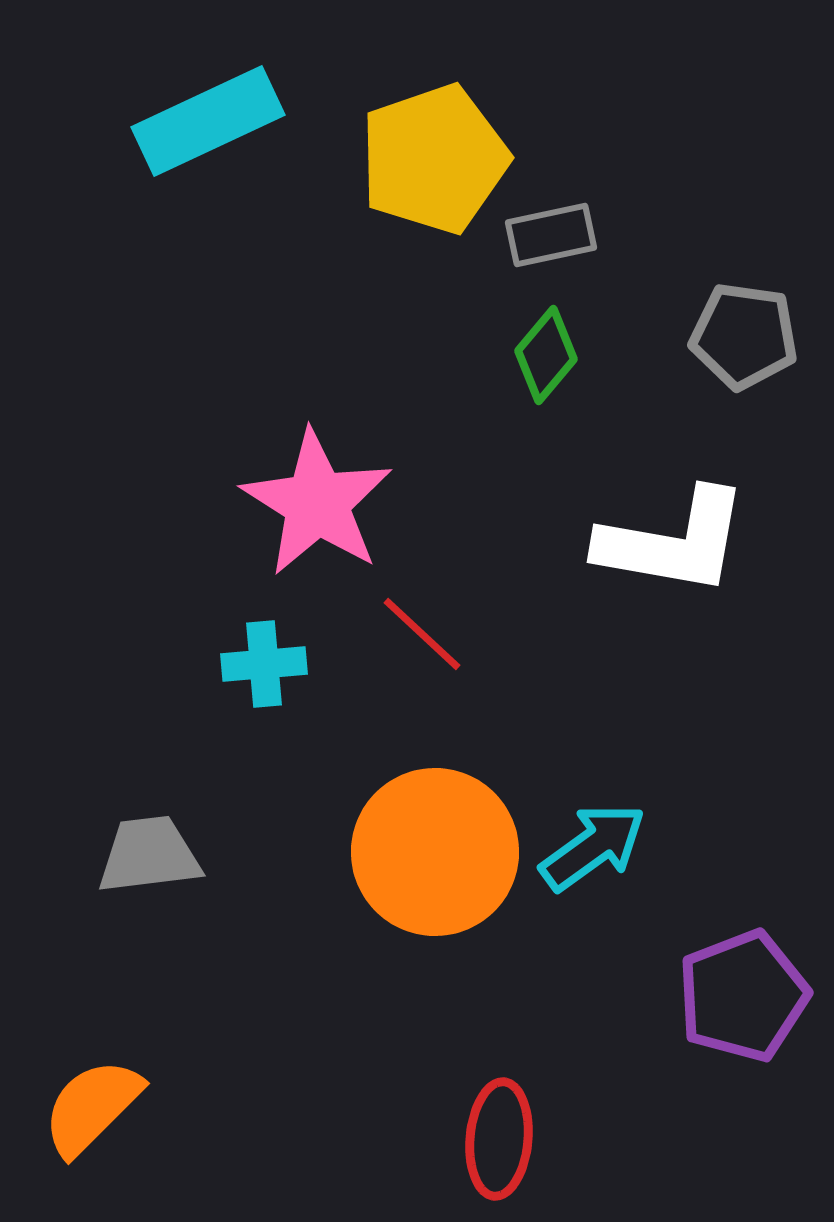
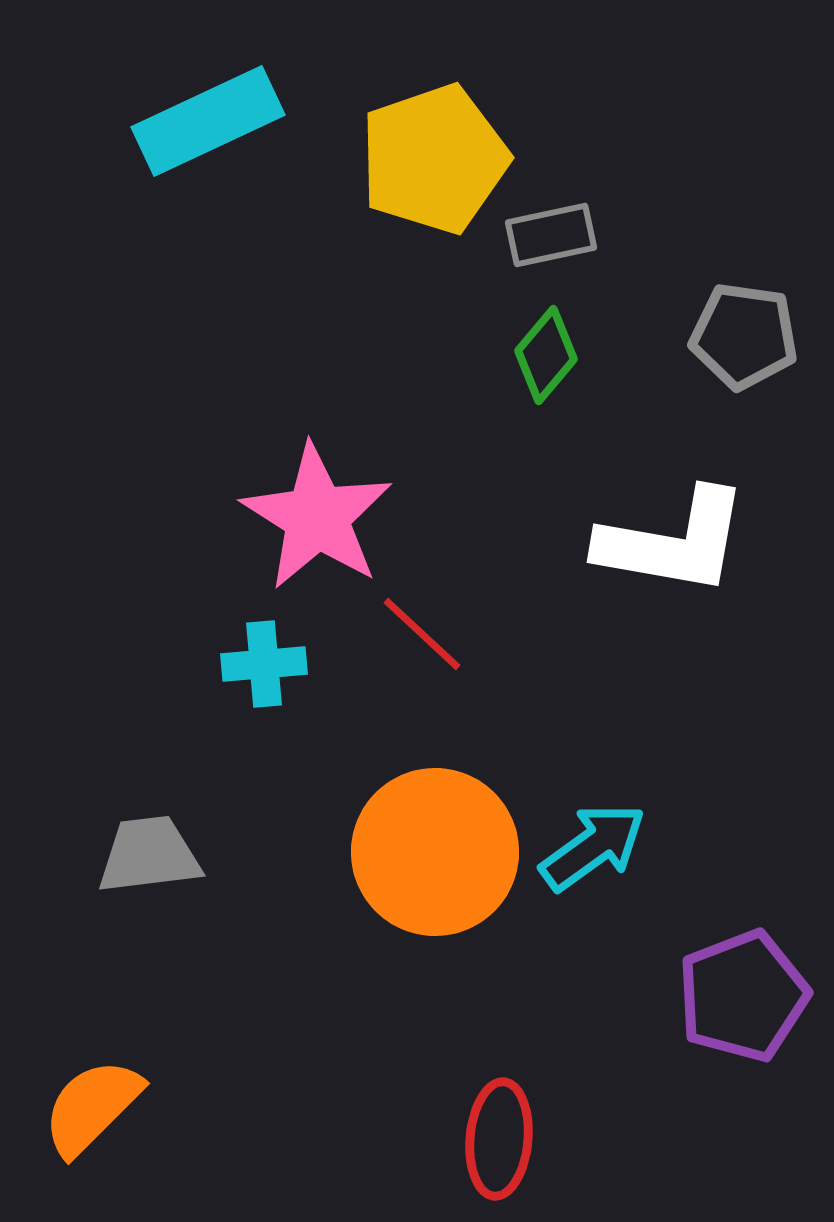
pink star: moved 14 px down
